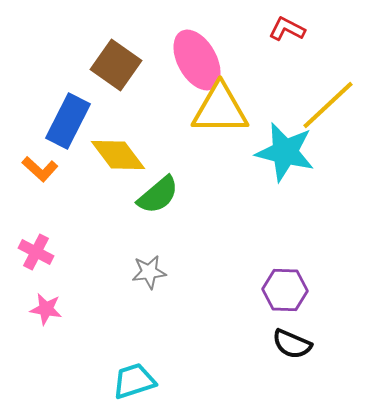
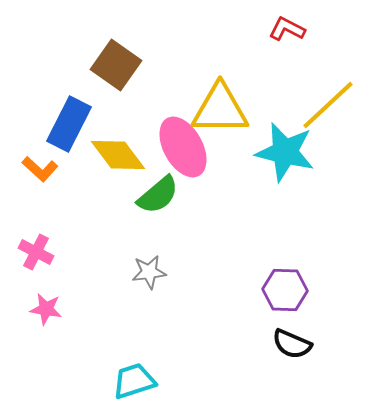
pink ellipse: moved 14 px left, 87 px down
blue rectangle: moved 1 px right, 3 px down
